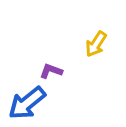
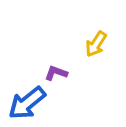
purple L-shape: moved 5 px right, 2 px down
